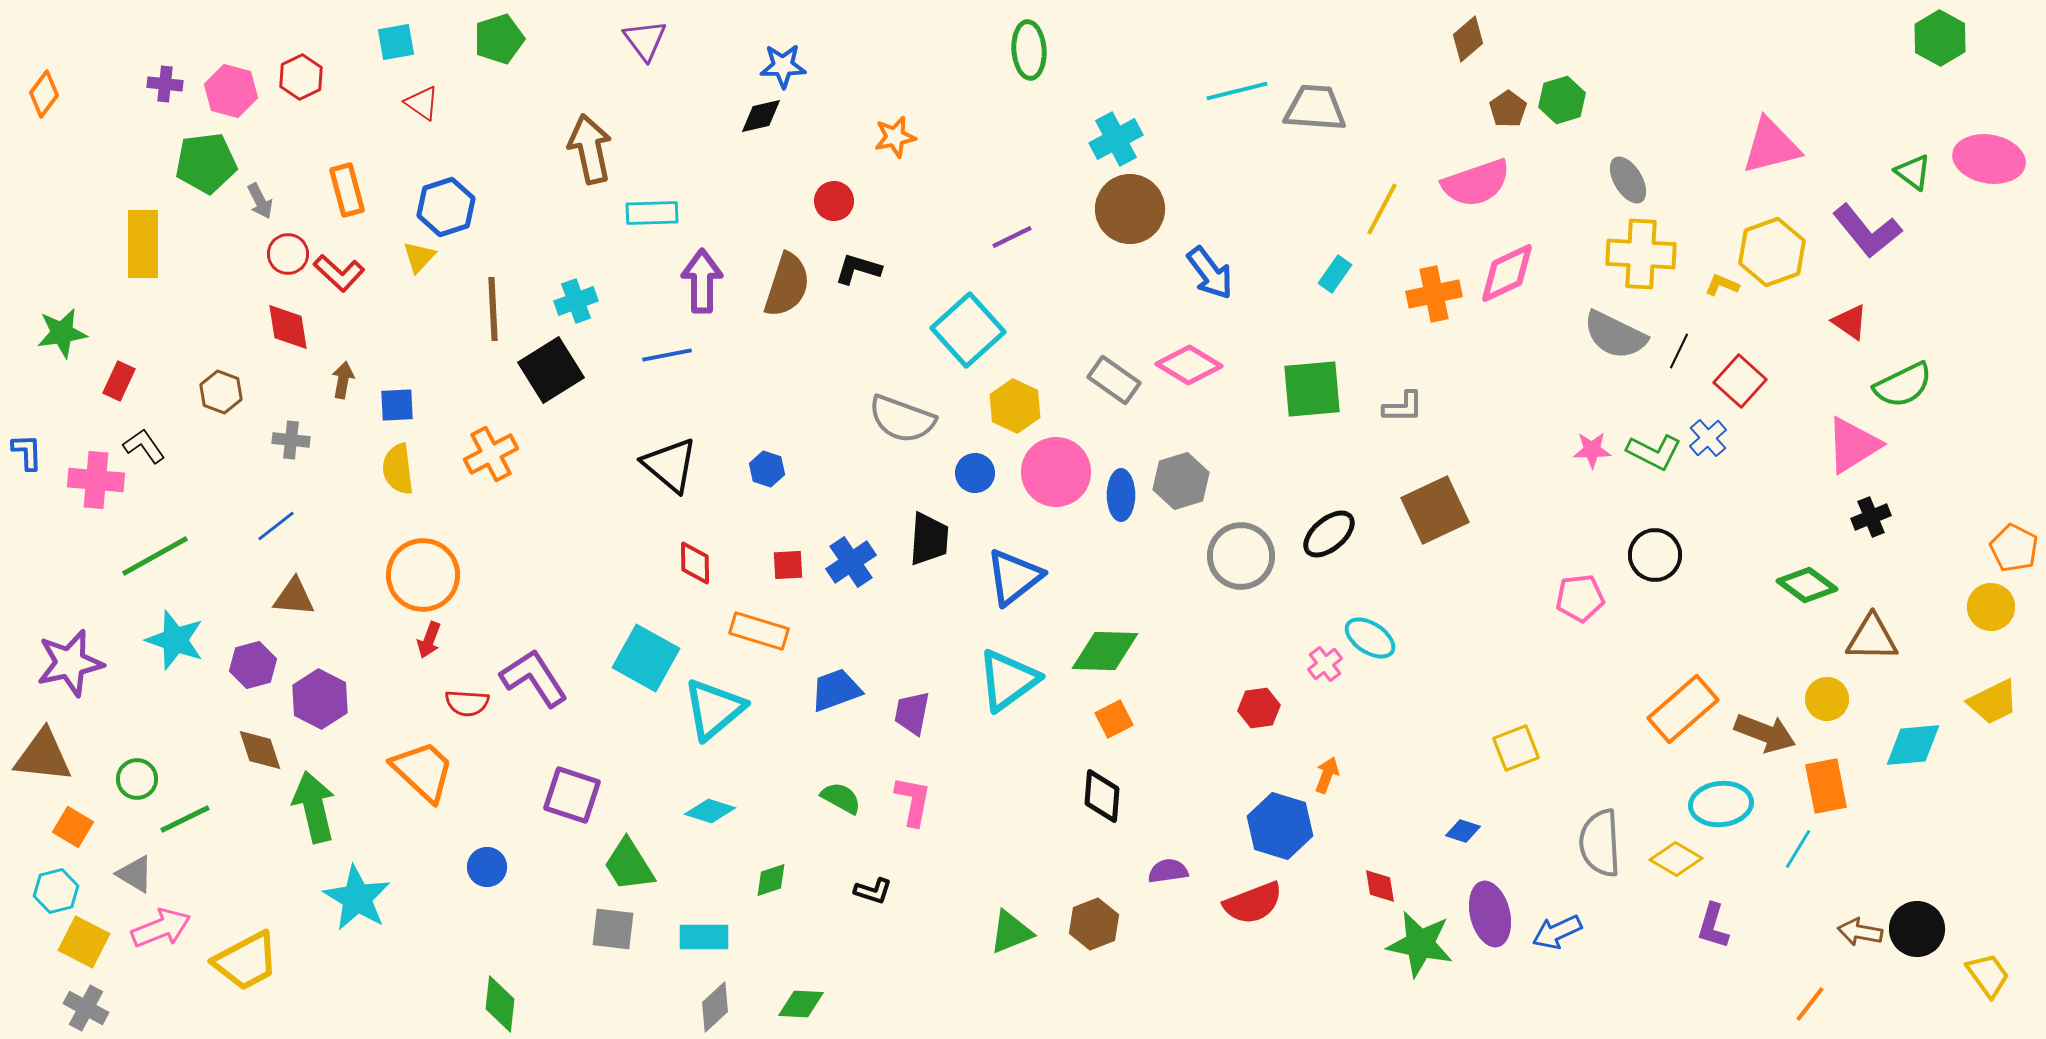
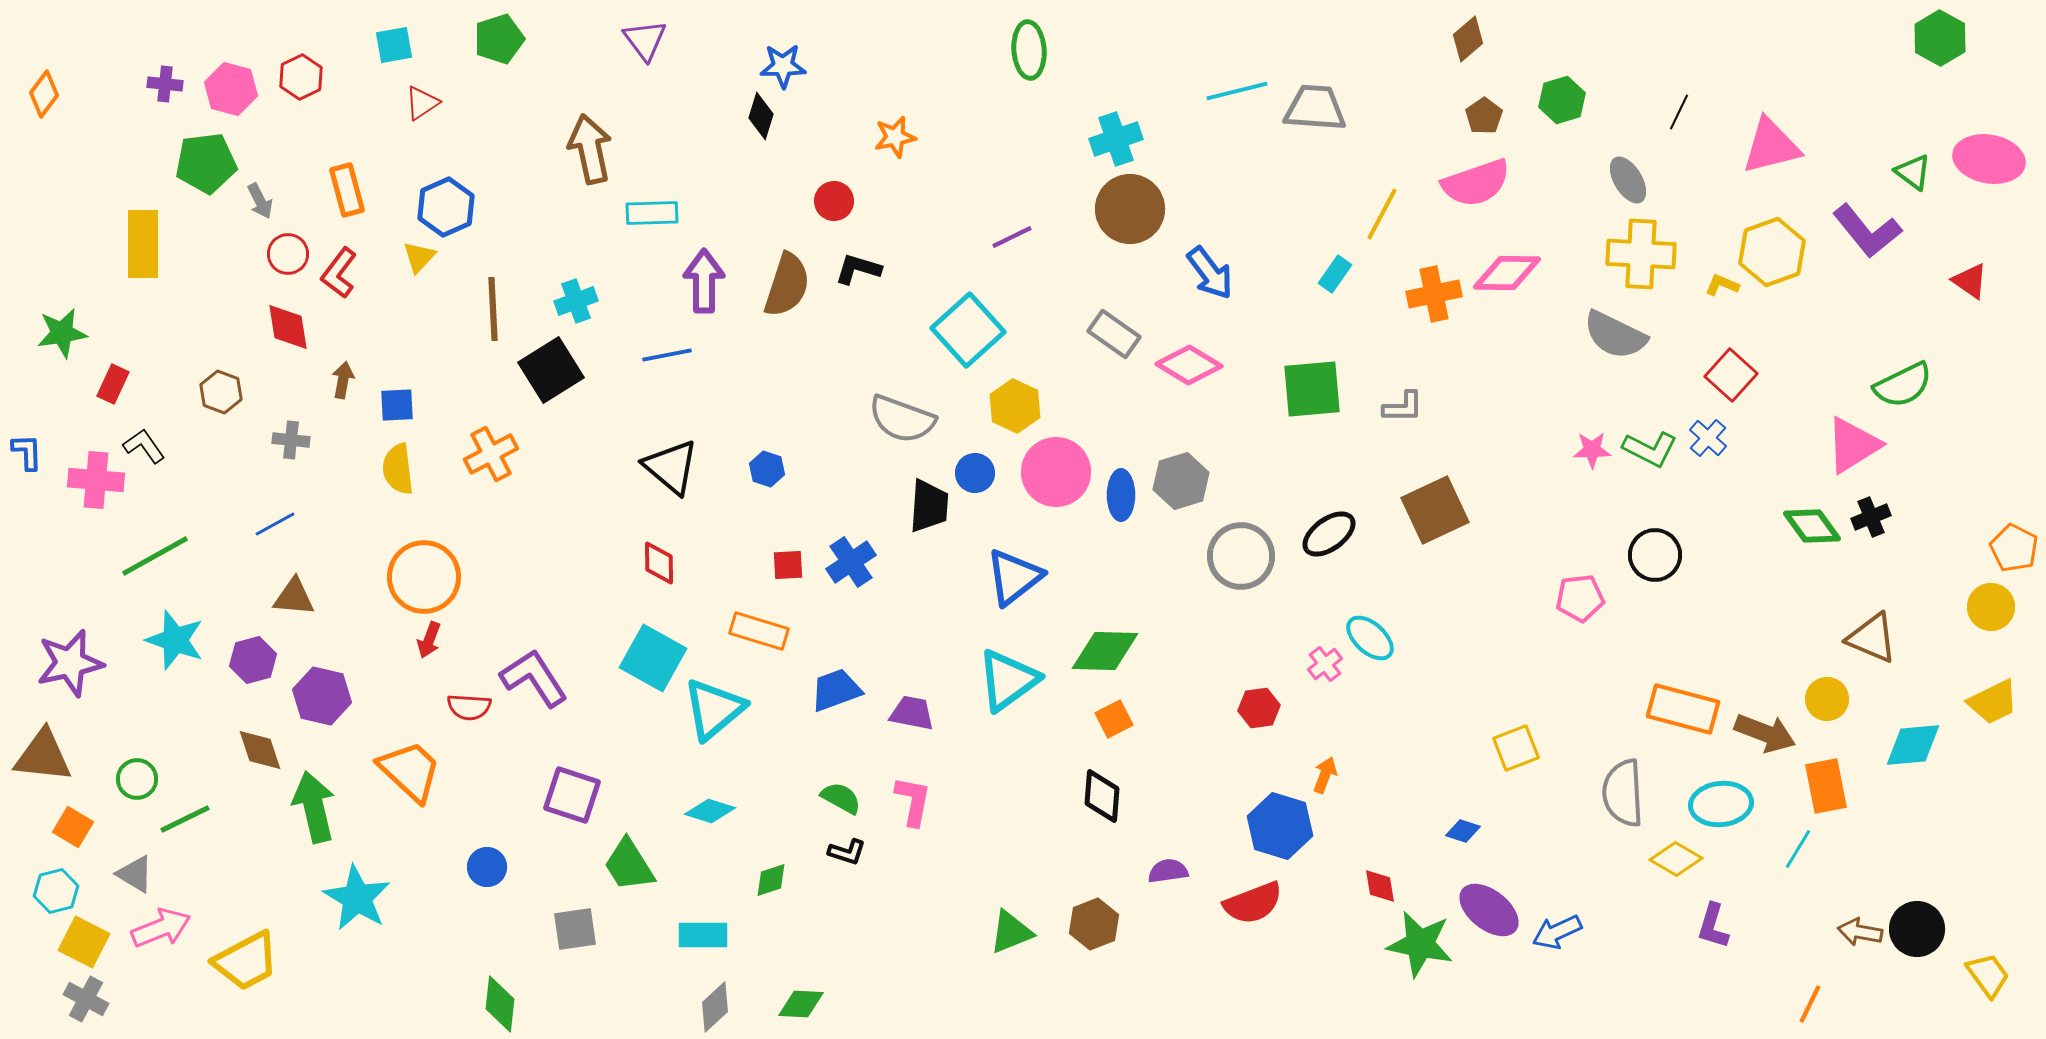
cyan square at (396, 42): moved 2 px left, 3 px down
pink hexagon at (231, 91): moved 2 px up
red triangle at (422, 103): rotated 51 degrees clockwise
brown pentagon at (1508, 109): moved 24 px left, 7 px down
black diamond at (761, 116): rotated 60 degrees counterclockwise
cyan cross at (1116, 139): rotated 9 degrees clockwise
blue hexagon at (446, 207): rotated 6 degrees counterclockwise
yellow line at (1382, 209): moved 5 px down
red L-shape at (339, 273): rotated 84 degrees clockwise
pink diamond at (1507, 273): rotated 26 degrees clockwise
purple arrow at (702, 281): moved 2 px right
red triangle at (1850, 322): moved 120 px right, 41 px up
black line at (1679, 351): moved 239 px up
gray rectangle at (1114, 380): moved 46 px up
red rectangle at (119, 381): moved 6 px left, 3 px down
red square at (1740, 381): moved 9 px left, 6 px up
blue cross at (1708, 438): rotated 6 degrees counterclockwise
green L-shape at (1654, 452): moved 4 px left, 3 px up
black triangle at (670, 465): moved 1 px right, 2 px down
blue line at (276, 526): moved 1 px left, 2 px up; rotated 9 degrees clockwise
black ellipse at (1329, 534): rotated 4 degrees clockwise
black trapezoid at (929, 539): moved 33 px up
red diamond at (695, 563): moved 36 px left
orange circle at (423, 575): moved 1 px right, 2 px down
green diamond at (1807, 585): moved 5 px right, 59 px up; rotated 18 degrees clockwise
cyan ellipse at (1370, 638): rotated 9 degrees clockwise
brown triangle at (1872, 638): rotated 22 degrees clockwise
cyan square at (646, 658): moved 7 px right
purple hexagon at (253, 665): moved 5 px up
purple hexagon at (320, 699): moved 2 px right, 3 px up; rotated 14 degrees counterclockwise
red semicircle at (467, 703): moved 2 px right, 4 px down
orange rectangle at (1683, 709): rotated 56 degrees clockwise
purple trapezoid at (912, 713): rotated 90 degrees clockwise
orange trapezoid at (423, 771): moved 13 px left
orange arrow at (1327, 775): moved 2 px left
gray semicircle at (1600, 843): moved 23 px right, 50 px up
black L-shape at (873, 891): moved 26 px left, 39 px up
purple ellipse at (1490, 914): moved 1 px left, 4 px up; rotated 38 degrees counterclockwise
gray square at (613, 929): moved 38 px left; rotated 15 degrees counterclockwise
cyan rectangle at (704, 937): moved 1 px left, 2 px up
orange line at (1810, 1004): rotated 12 degrees counterclockwise
gray cross at (86, 1008): moved 9 px up
